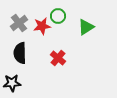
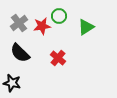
green circle: moved 1 px right
black semicircle: rotated 45 degrees counterclockwise
black star: rotated 18 degrees clockwise
